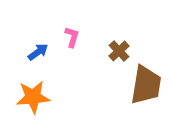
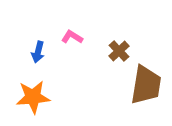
pink L-shape: rotated 75 degrees counterclockwise
blue arrow: rotated 140 degrees clockwise
